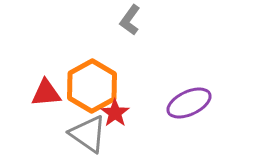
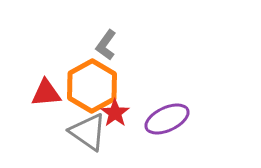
gray L-shape: moved 24 px left, 25 px down
purple ellipse: moved 22 px left, 16 px down
gray triangle: moved 2 px up
